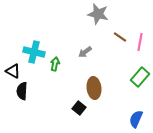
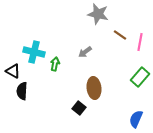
brown line: moved 2 px up
